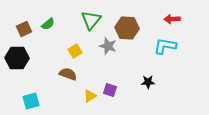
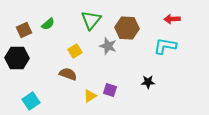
brown square: moved 1 px down
cyan square: rotated 18 degrees counterclockwise
